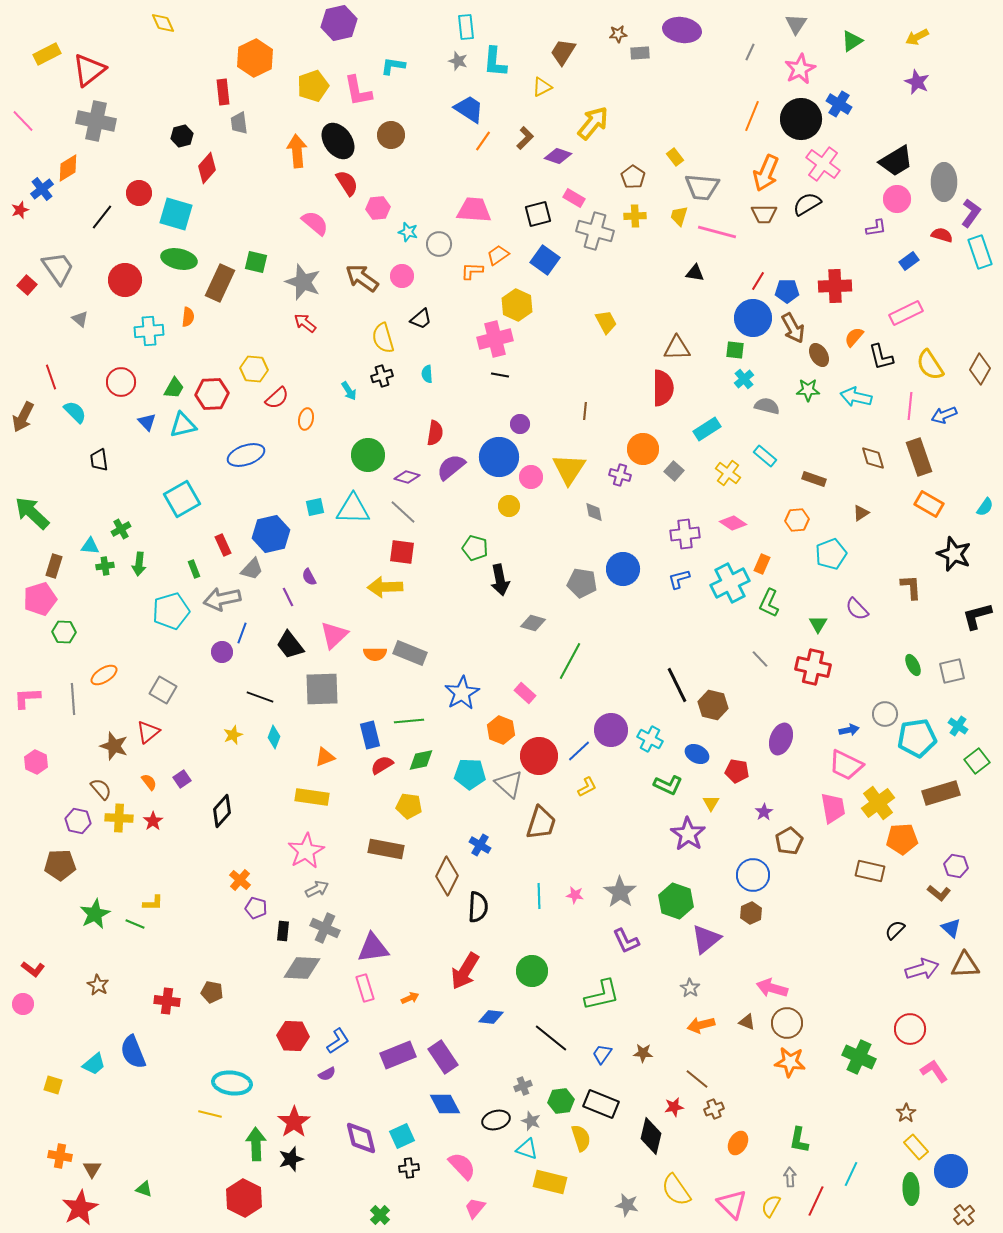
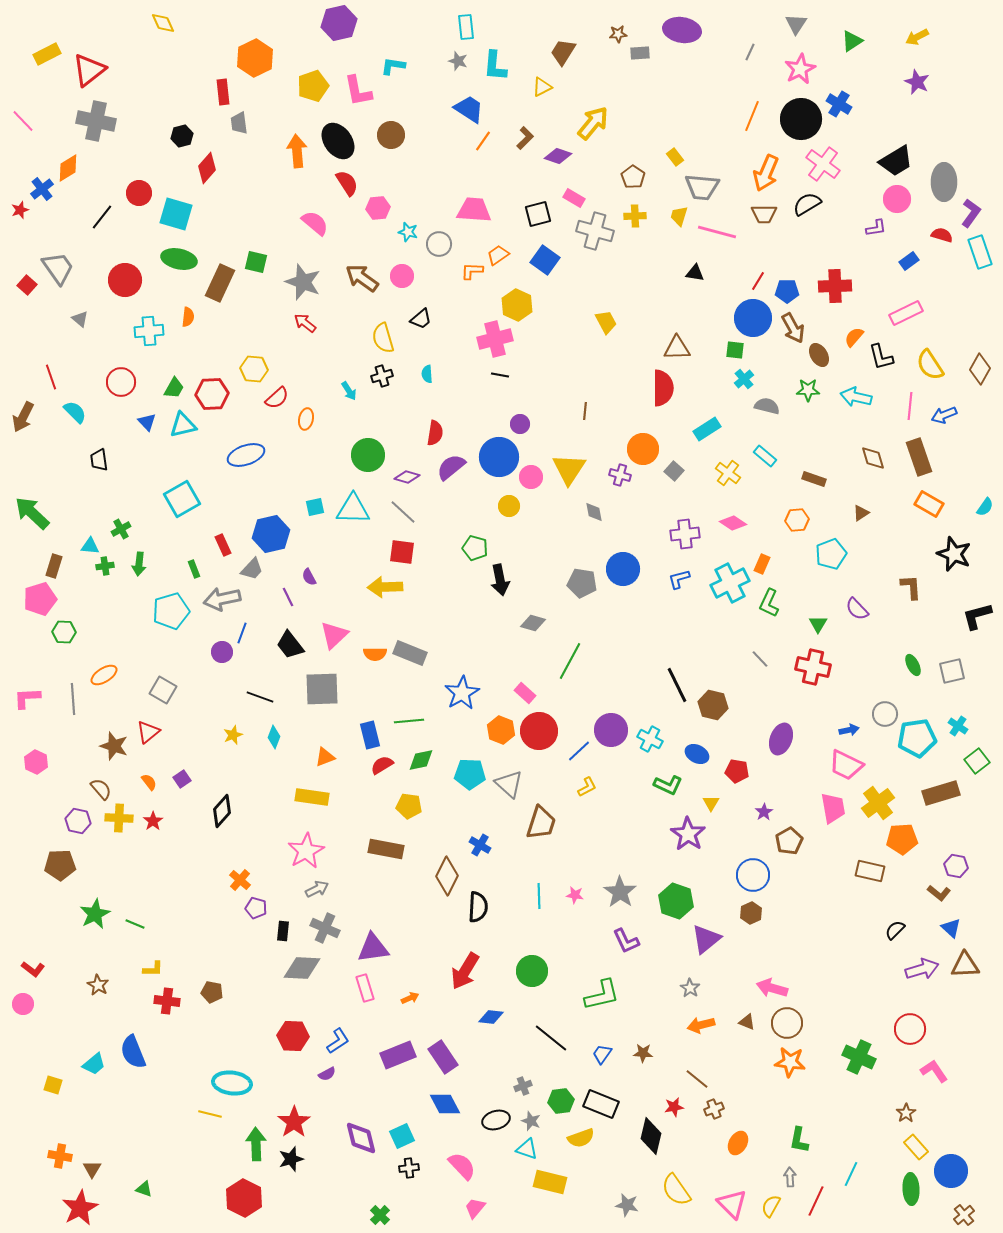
cyan L-shape at (495, 62): moved 4 px down
red circle at (539, 756): moved 25 px up
yellow L-shape at (153, 903): moved 66 px down
yellow semicircle at (581, 1138): rotated 88 degrees clockwise
